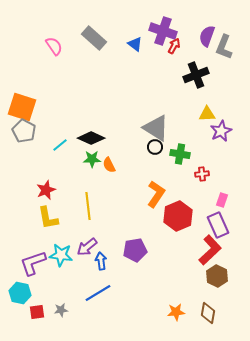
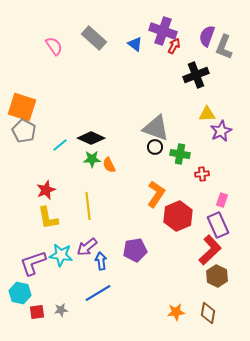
gray triangle: rotated 12 degrees counterclockwise
